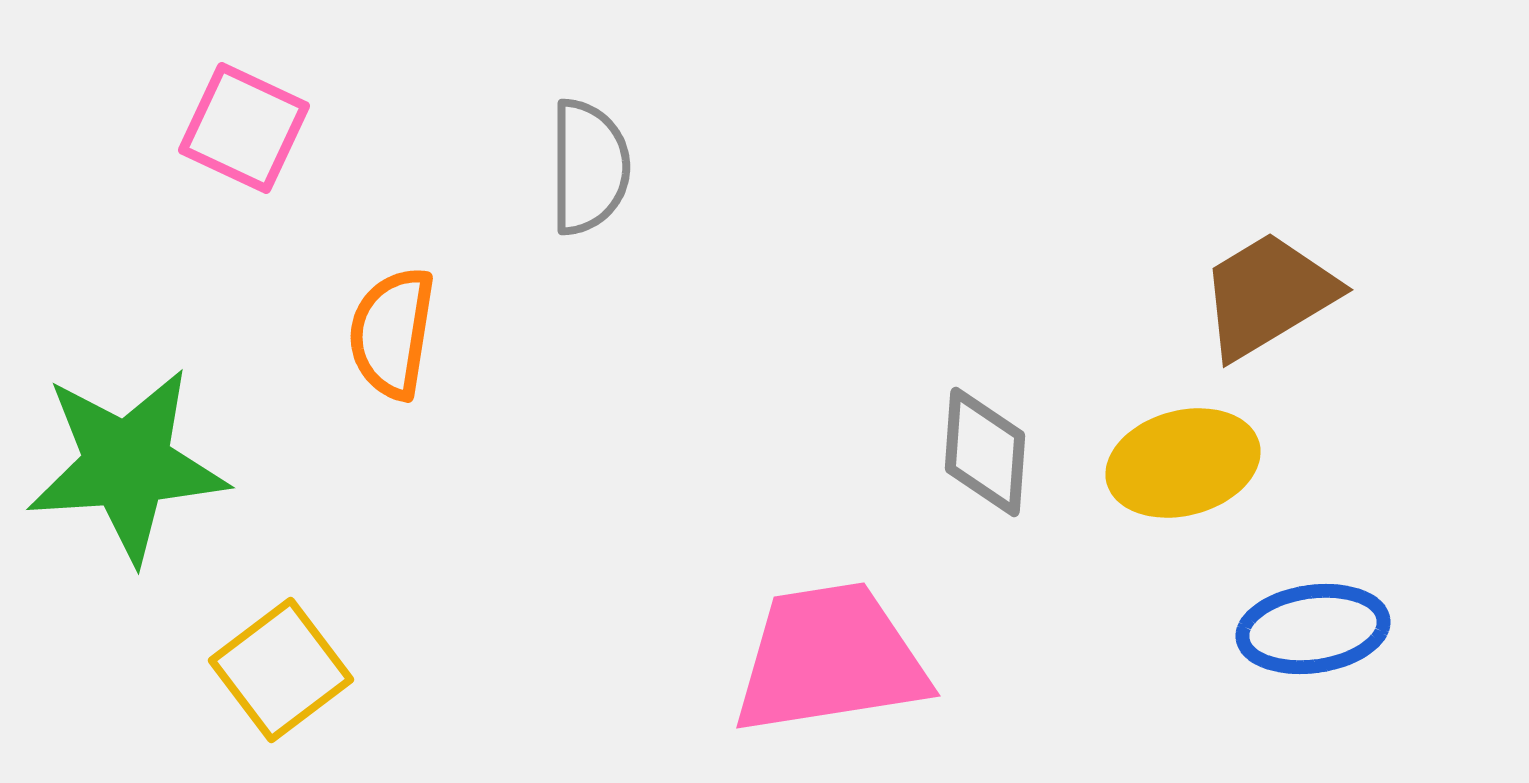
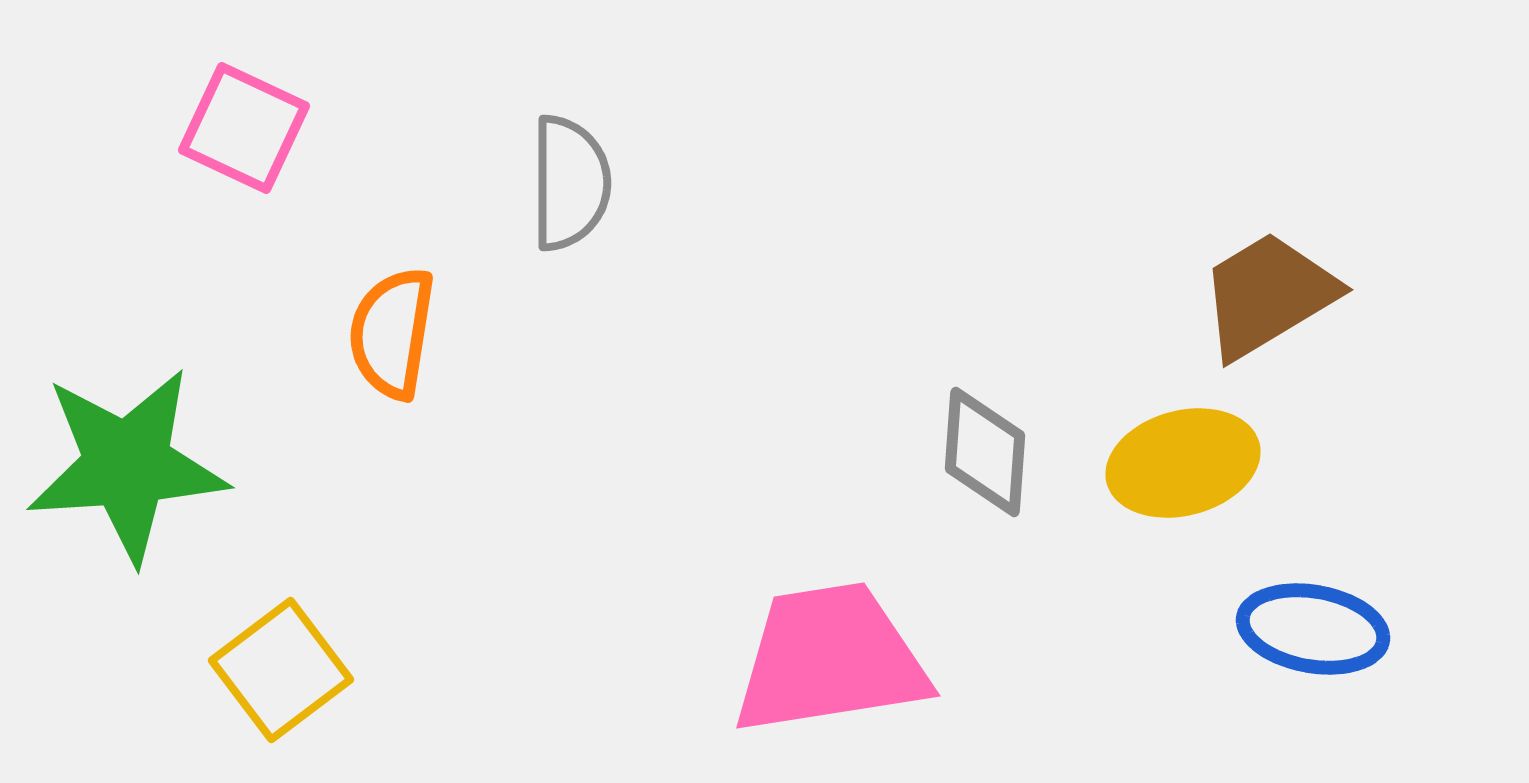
gray semicircle: moved 19 px left, 16 px down
blue ellipse: rotated 18 degrees clockwise
